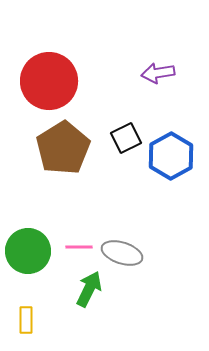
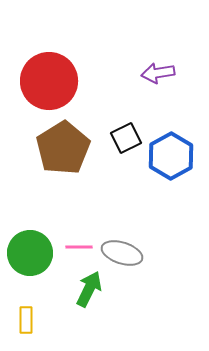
green circle: moved 2 px right, 2 px down
